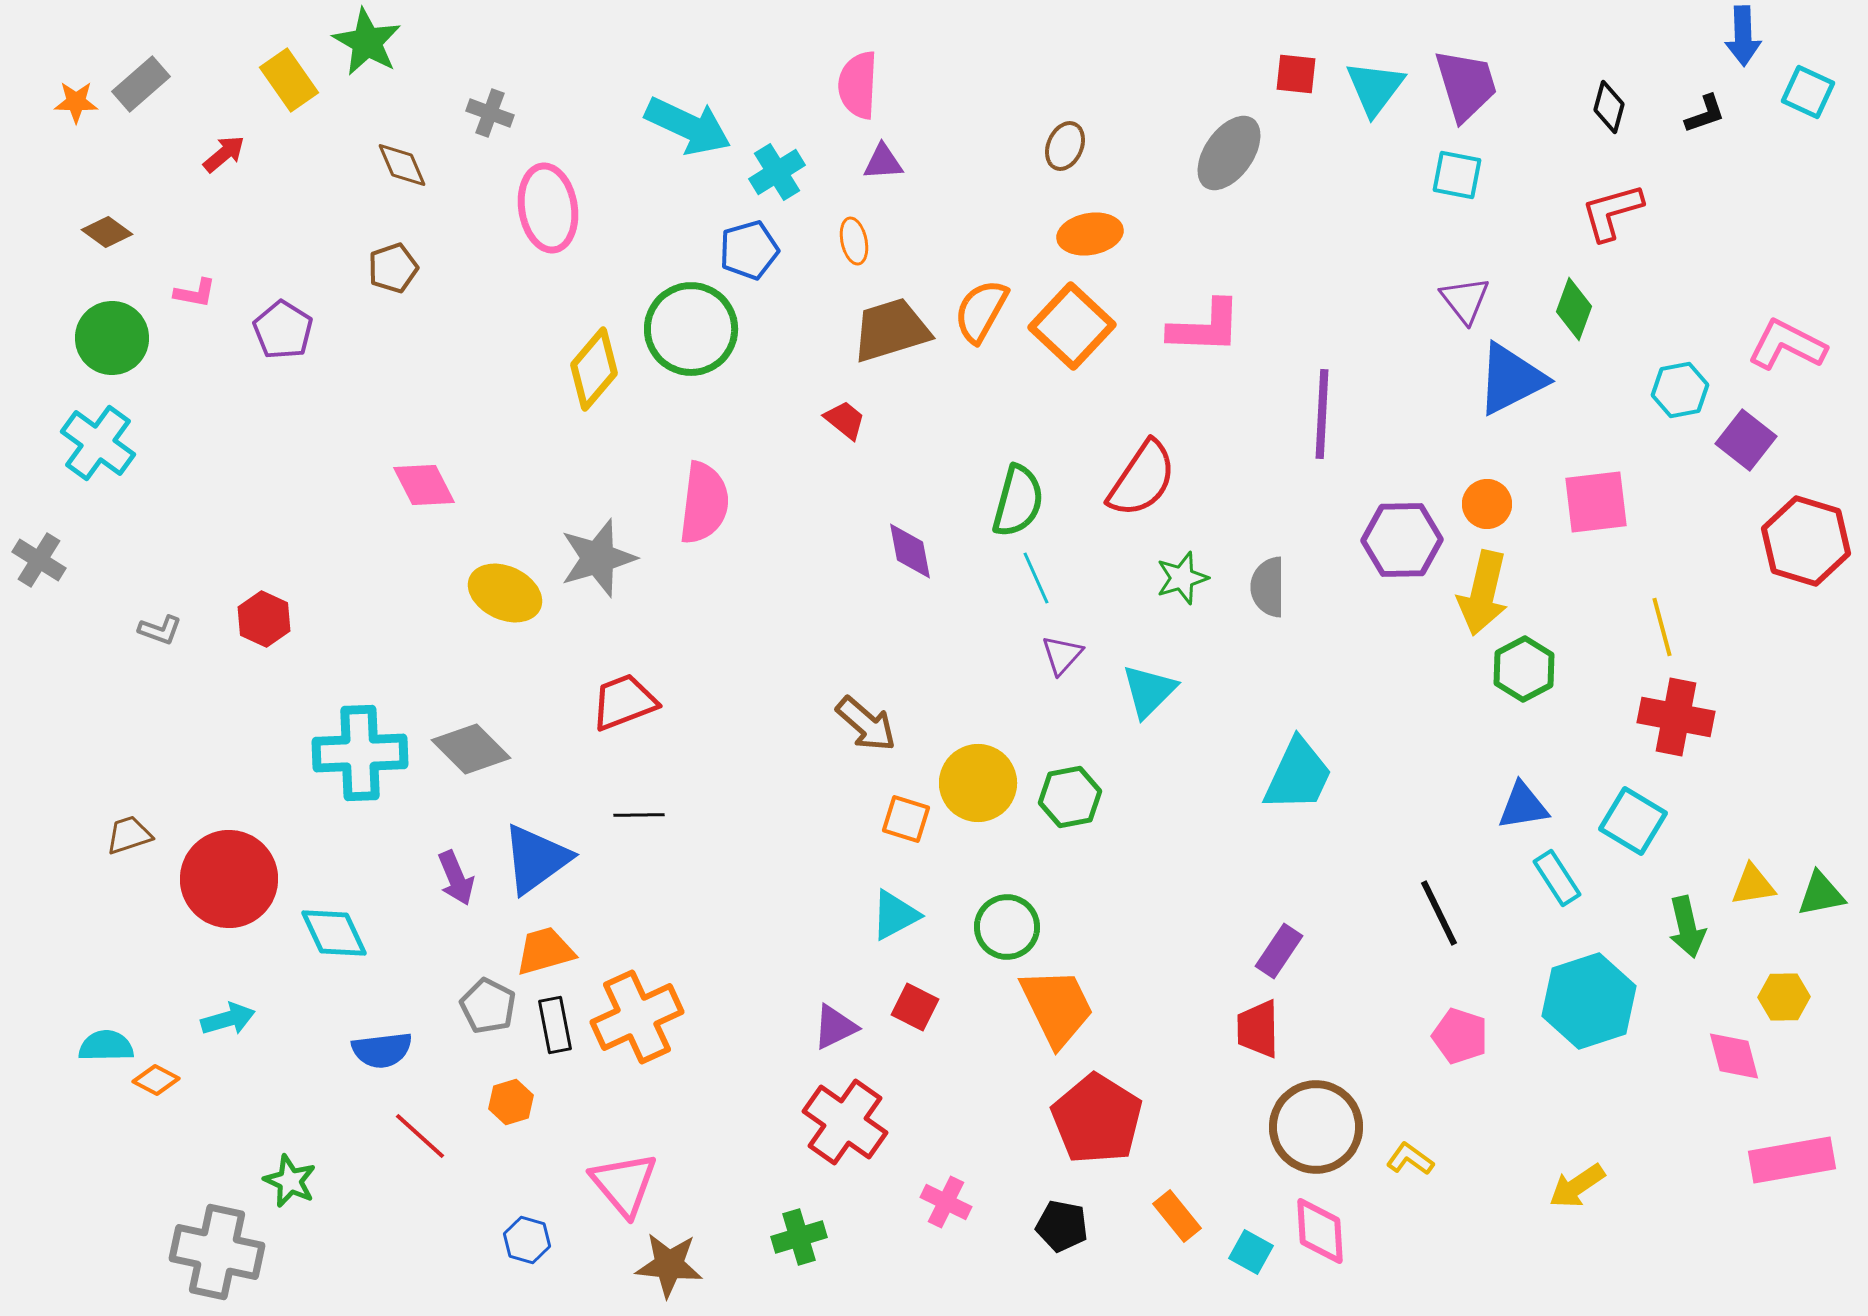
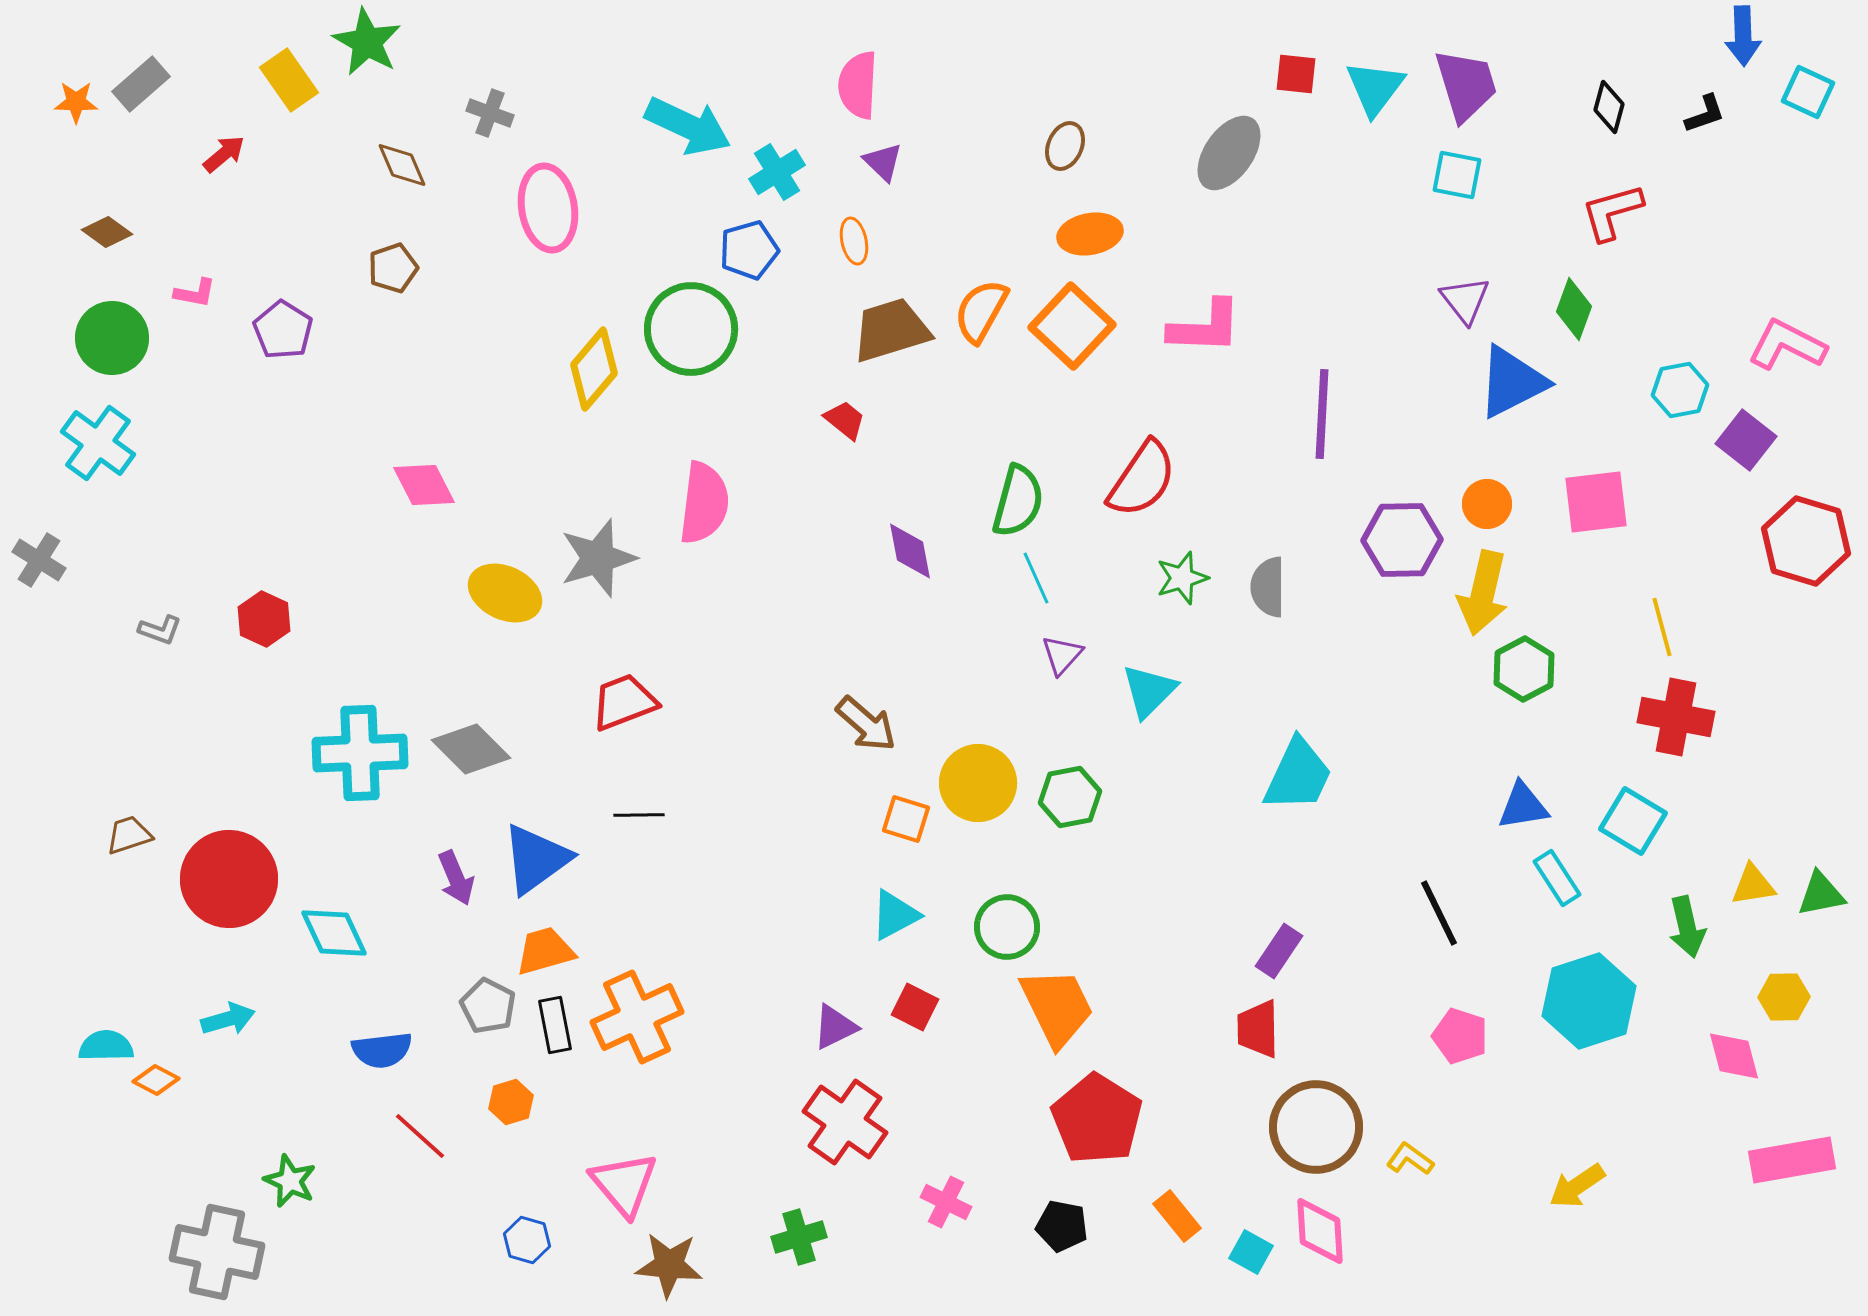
purple triangle at (883, 162): rotated 48 degrees clockwise
blue triangle at (1511, 379): moved 1 px right, 3 px down
